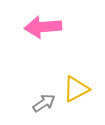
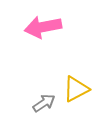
pink arrow: rotated 6 degrees counterclockwise
